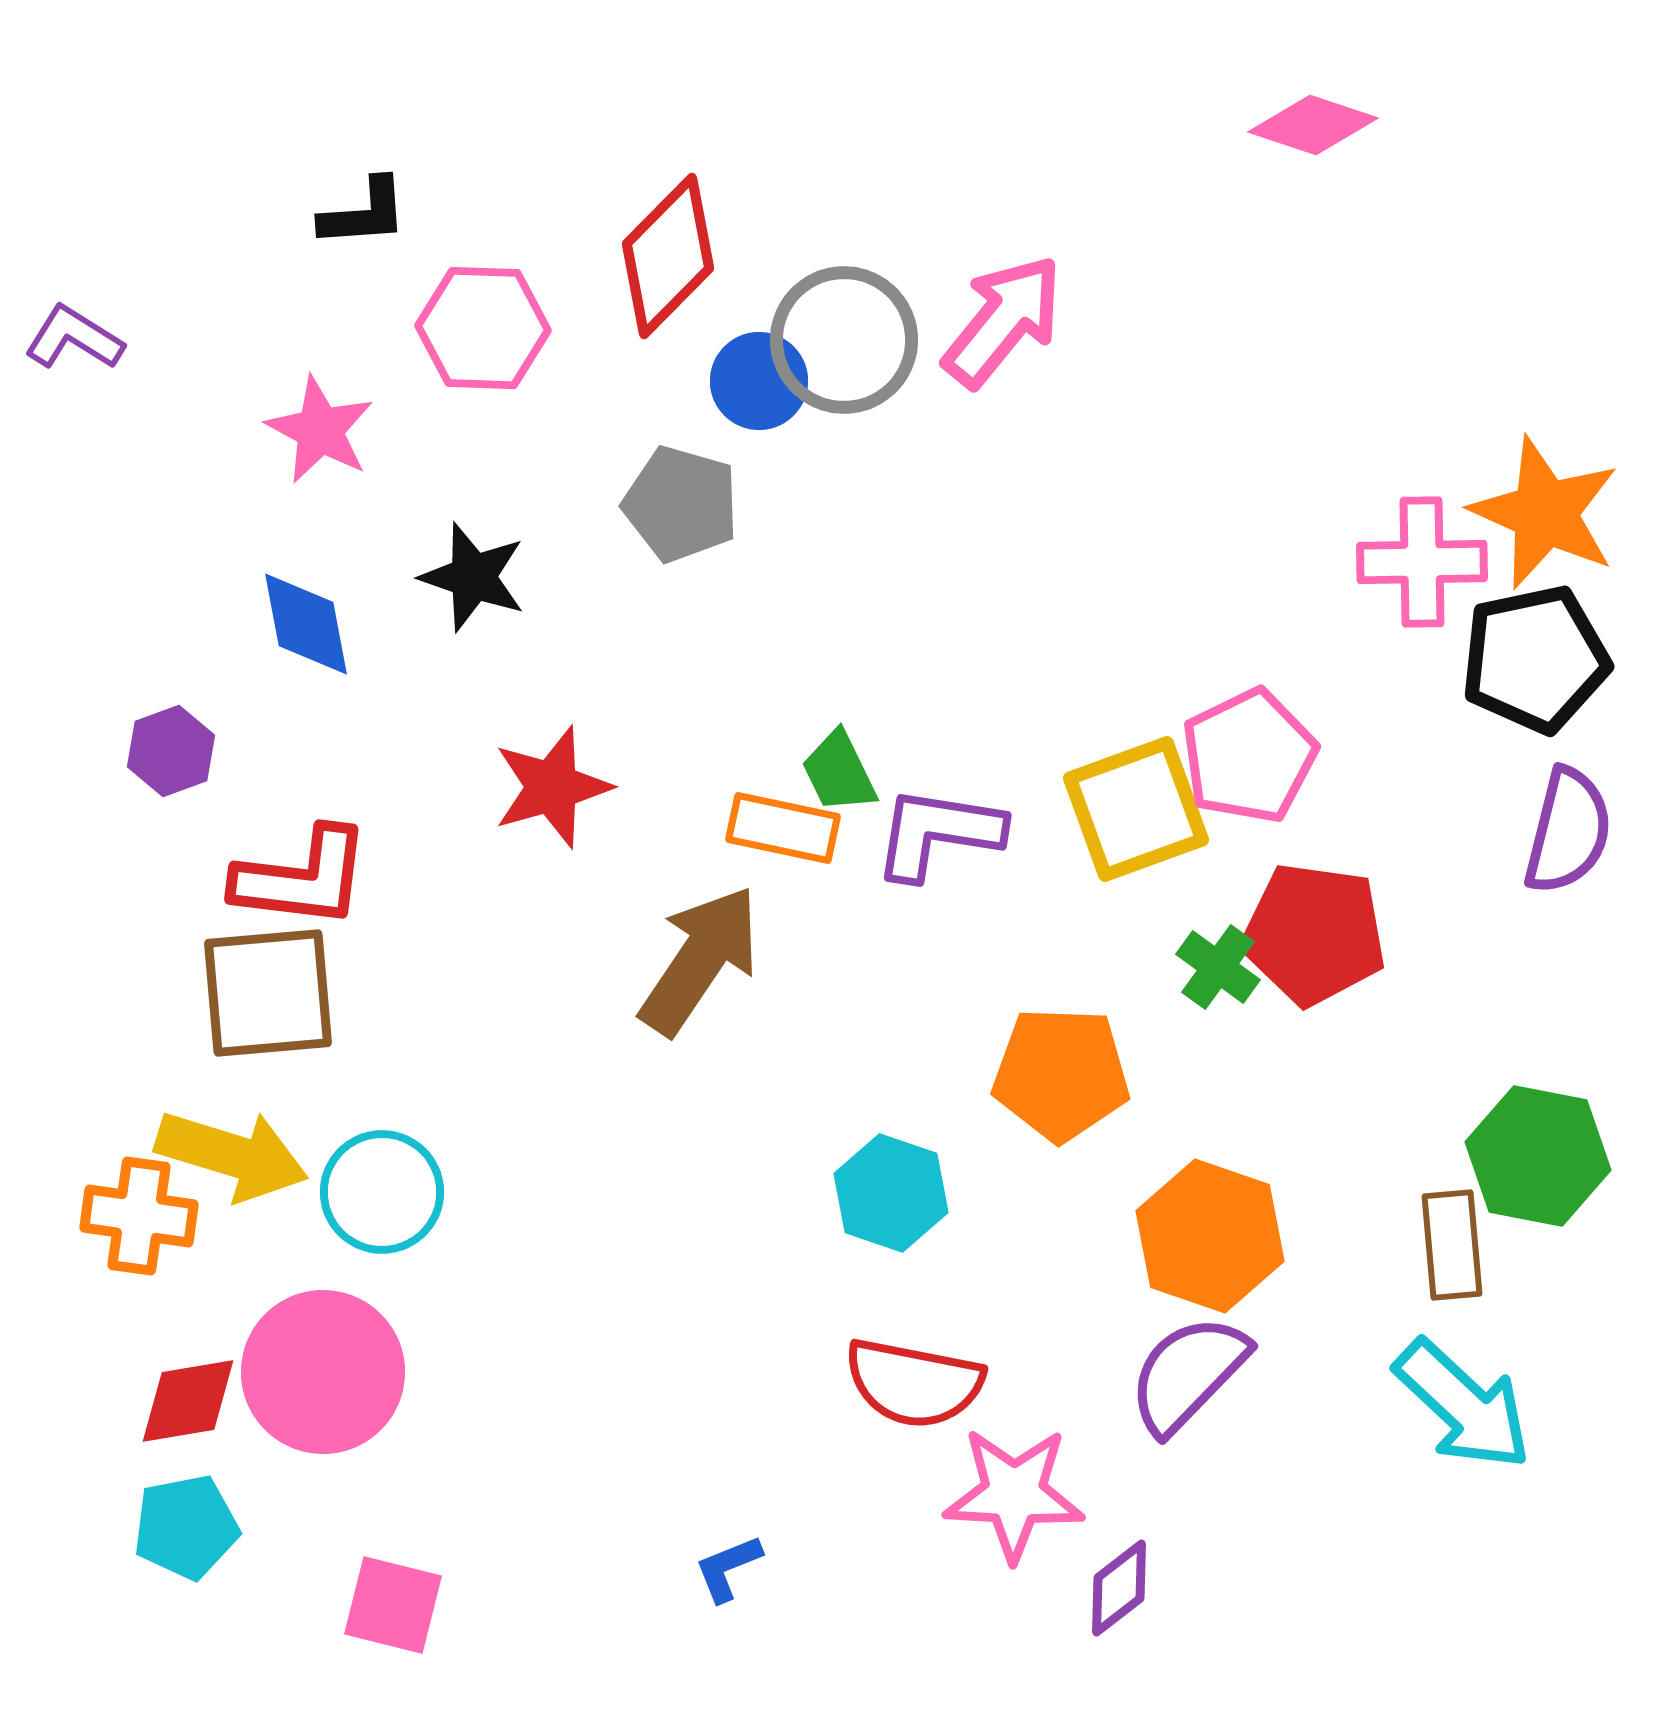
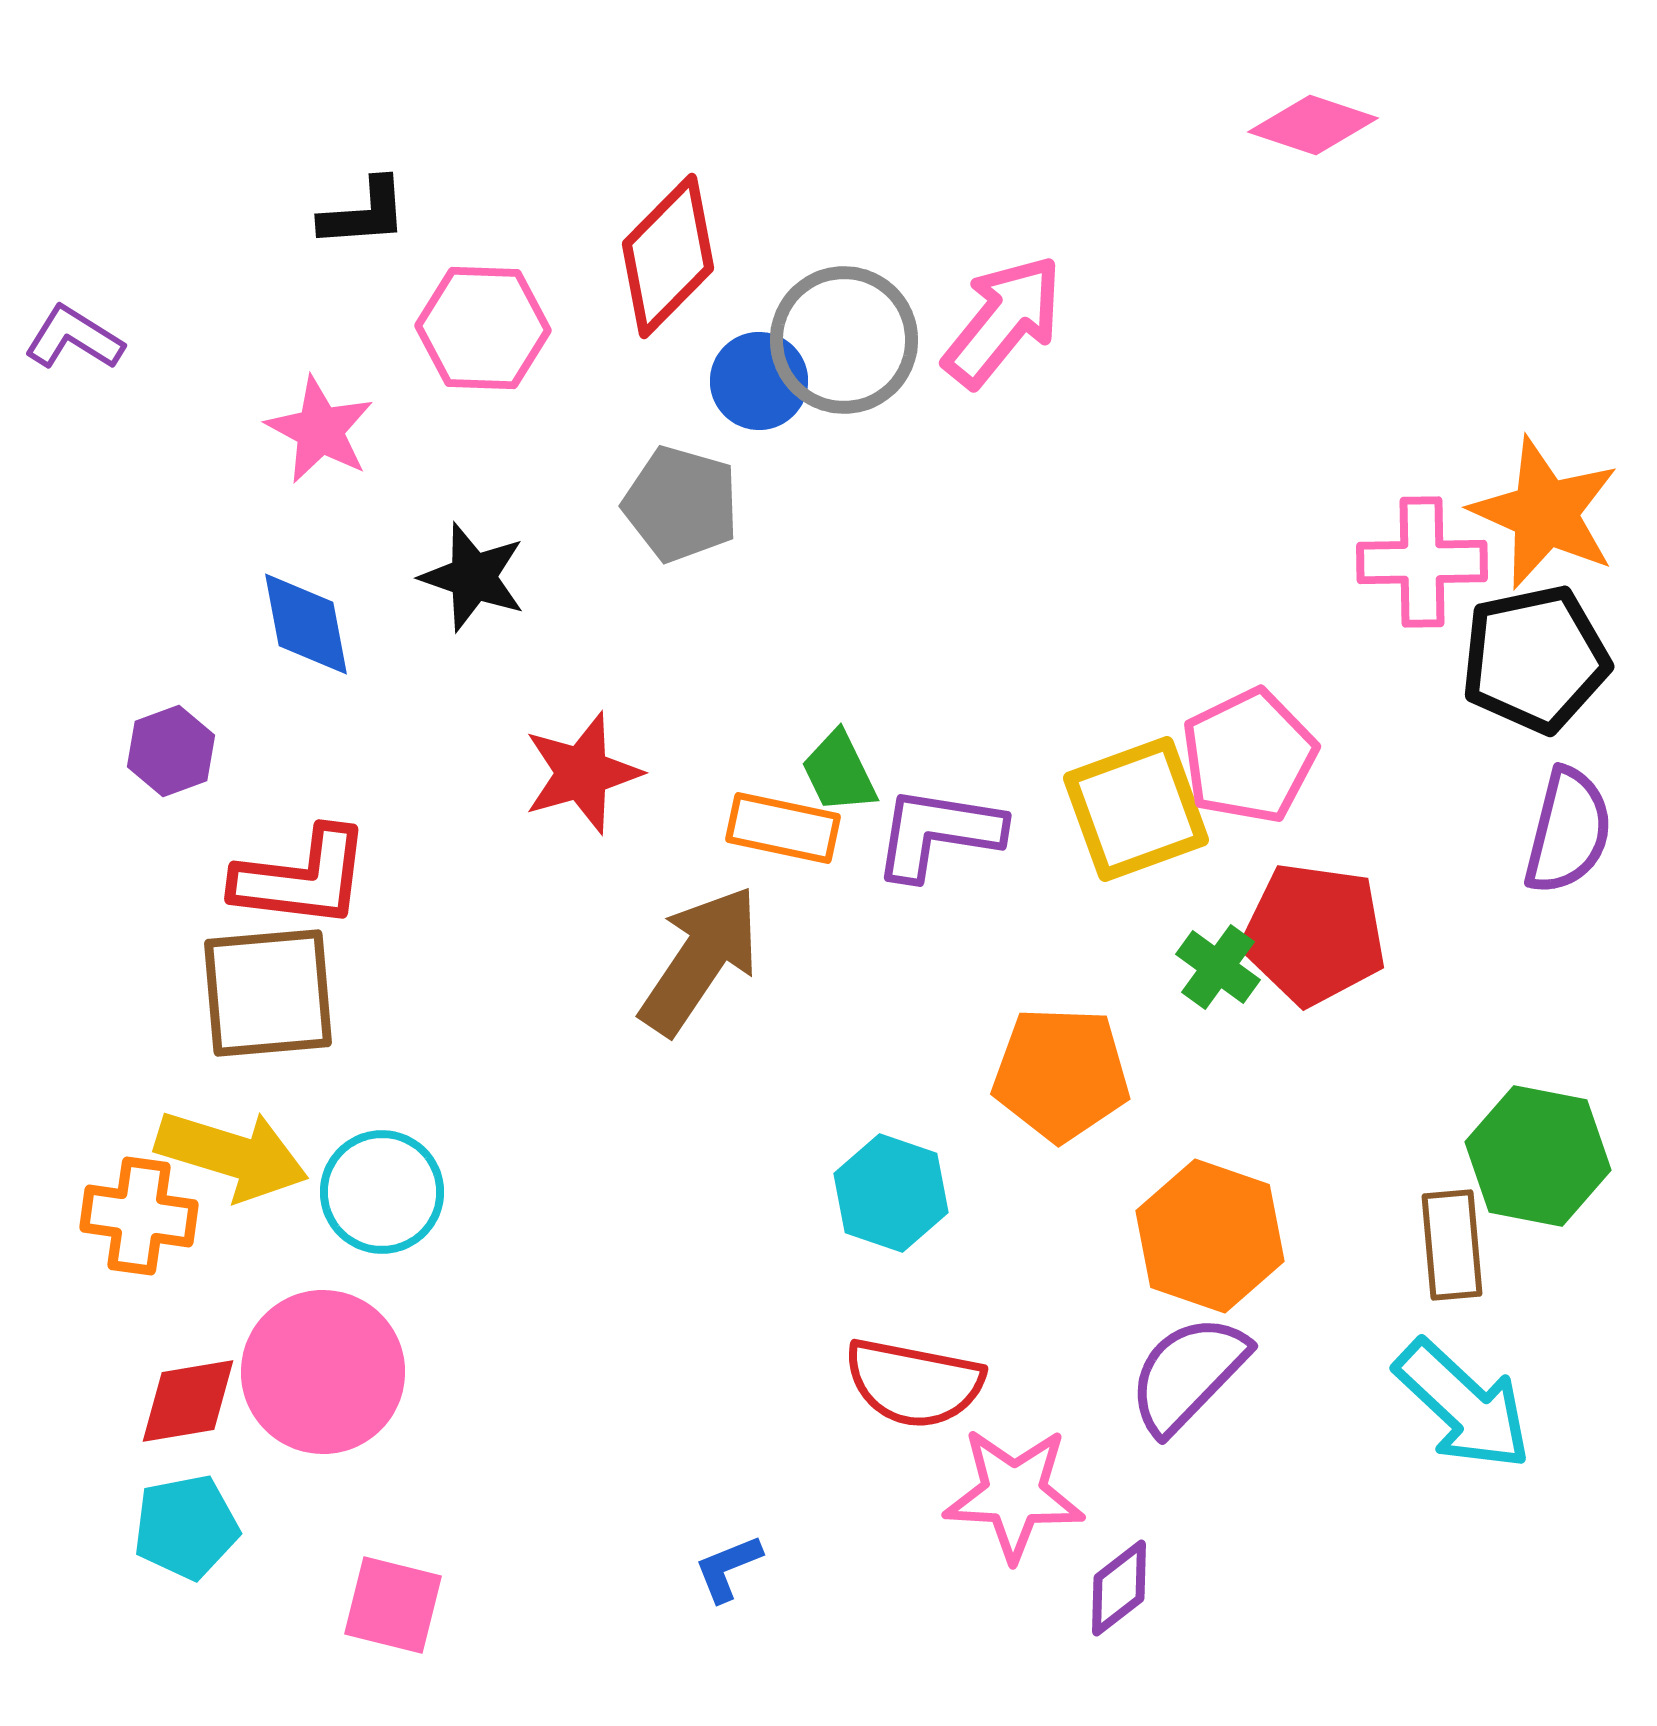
red star at (552, 787): moved 30 px right, 14 px up
